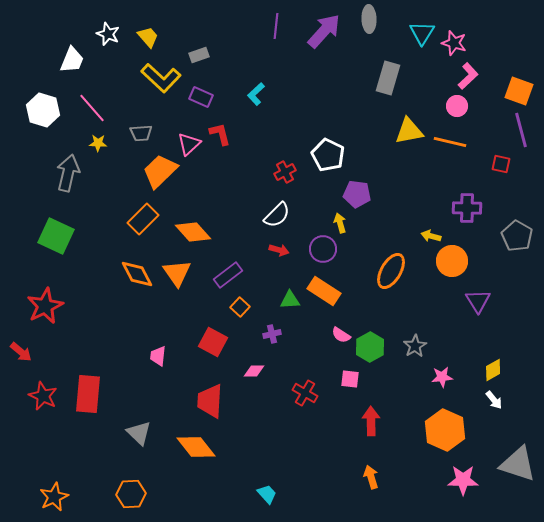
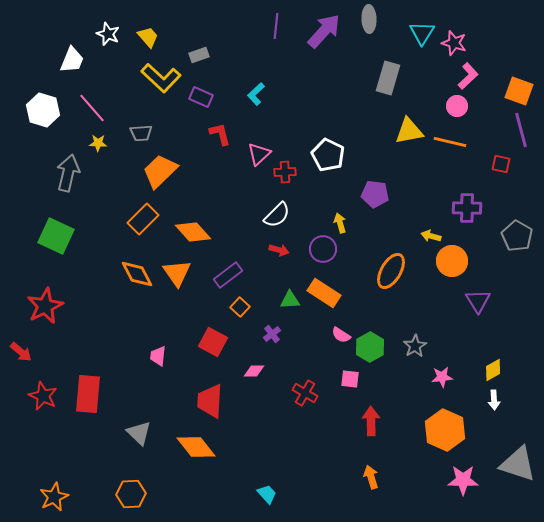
pink triangle at (189, 144): moved 70 px right, 10 px down
red cross at (285, 172): rotated 25 degrees clockwise
purple pentagon at (357, 194): moved 18 px right
orange rectangle at (324, 291): moved 2 px down
purple cross at (272, 334): rotated 24 degrees counterclockwise
white arrow at (494, 400): rotated 36 degrees clockwise
